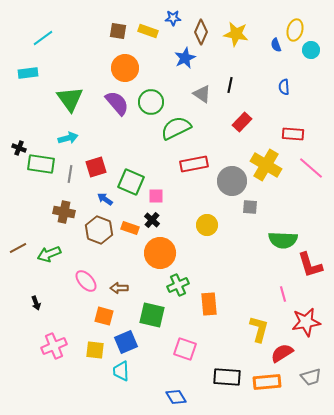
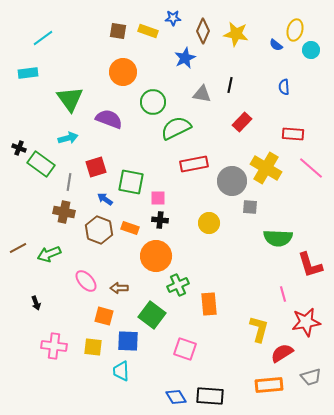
brown diamond at (201, 32): moved 2 px right, 1 px up
blue semicircle at (276, 45): rotated 32 degrees counterclockwise
orange circle at (125, 68): moved 2 px left, 4 px down
gray triangle at (202, 94): rotated 24 degrees counterclockwise
green circle at (151, 102): moved 2 px right
purple semicircle at (117, 103): moved 8 px left, 16 px down; rotated 28 degrees counterclockwise
green rectangle at (41, 164): rotated 28 degrees clockwise
yellow cross at (266, 165): moved 3 px down
gray line at (70, 174): moved 1 px left, 8 px down
green square at (131, 182): rotated 12 degrees counterclockwise
pink square at (156, 196): moved 2 px right, 2 px down
black cross at (152, 220): moved 8 px right; rotated 35 degrees counterclockwise
yellow circle at (207, 225): moved 2 px right, 2 px up
green semicircle at (283, 240): moved 5 px left, 2 px up
orange circle at (160, 253): moved 4 px left, 3 px down
green square at (152, 315): rotated 24 degrees clockwise
blue square at (126, 342): moved 2 px right, 1 px up; rotated 25 degrees clockwise
pink cross at (54, 346): rotated 30 degrees clockwise
yellow square at (95, 350): moved 2 px left, 3 px up
black rectangle at (227, 377): moved 17 px left, 19 px down
orange rectangle at (267, 382): moved 2 px right, 3 px down
